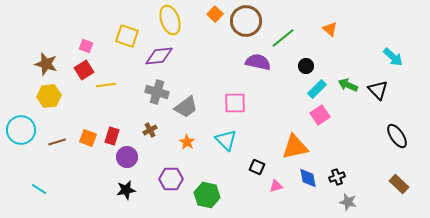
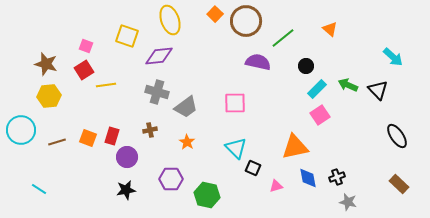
brown cross at (150, 130): rotated 16 degrees clockwise
cyan triangle at (226, 140): moved 10 px right, 8 px down
black square at (257, 167): moved 4 px left, 1 px down
